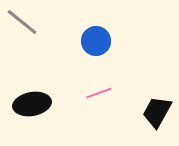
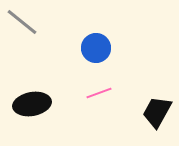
blue circle: moved 7 px down
